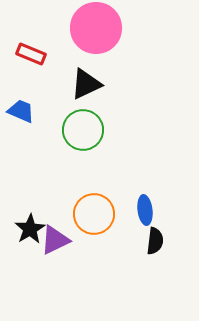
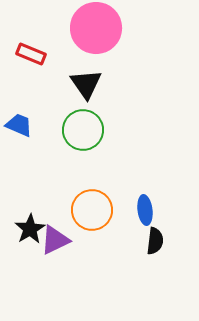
black triangle: rotated 40 degrees counterclockwise
blue trapezoid: moved 2 px left, 14 px down
orange circle: moved 2 px left, 4 px up
